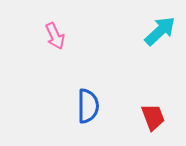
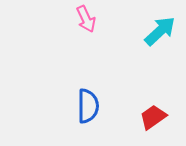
pink arrow: moved 31 px right, 17 px up
red trapezoid: rotated 104 degrees counterclockwise
